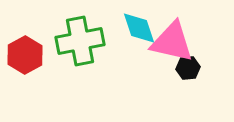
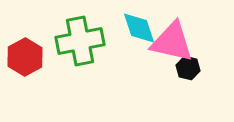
red hexagon: moved 2 px down
black hexagon: rotated 20 degrees clockwise
